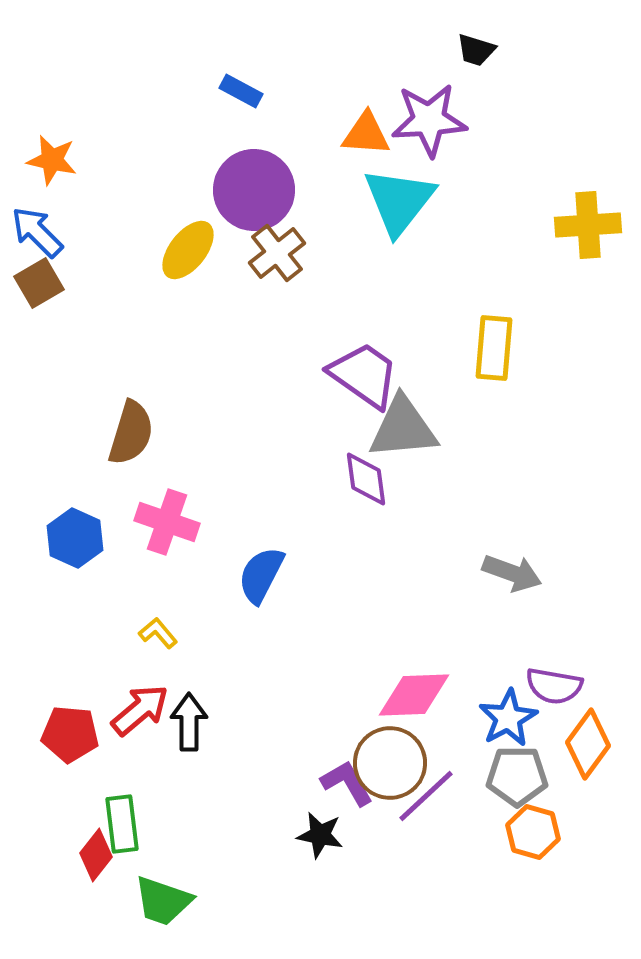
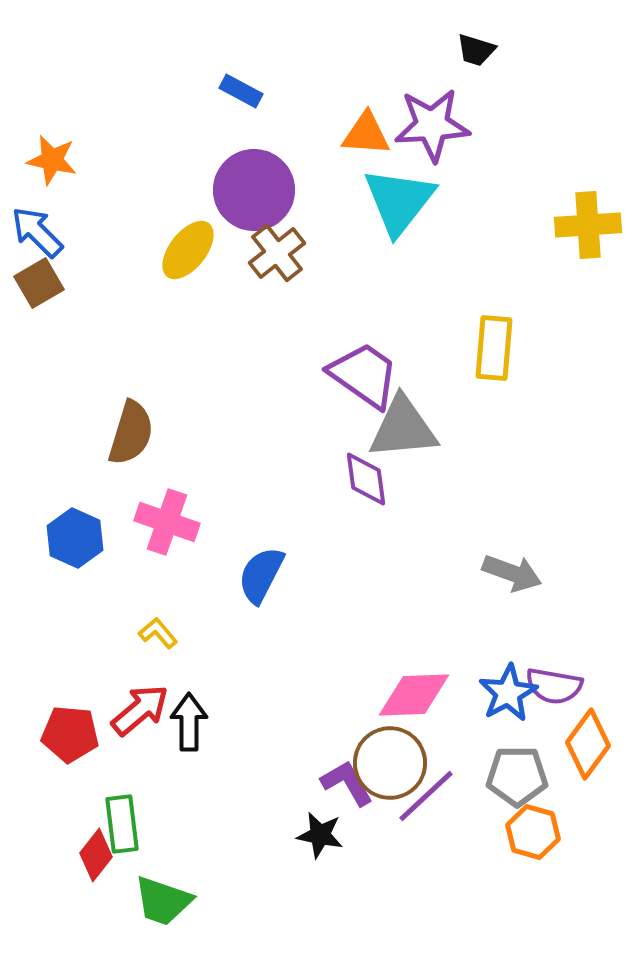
purple star: moved 3 px right, 5 px down
blue star: moved 25 px up
